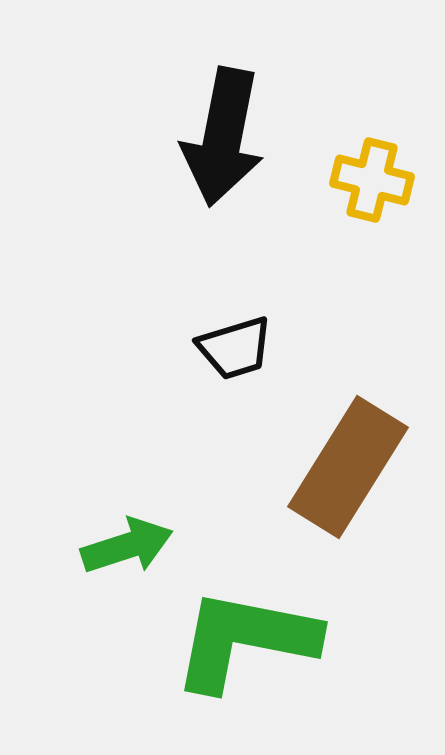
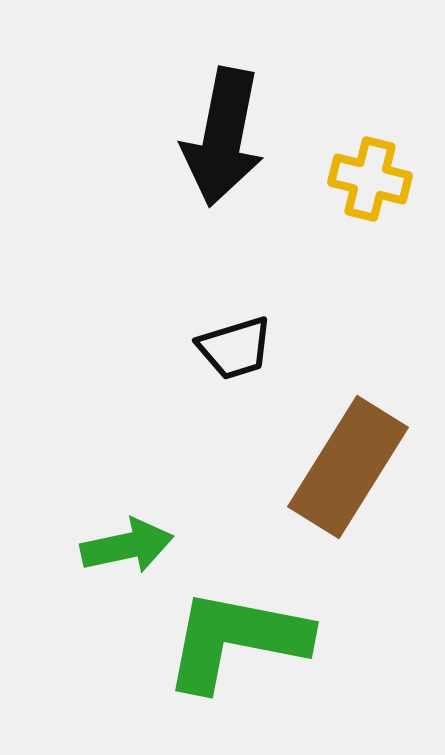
yellow cross: moved 2 px left, 1 px up
green arrow: rotated 6 degrees clockwise
green L-shape: moved 9 px left
